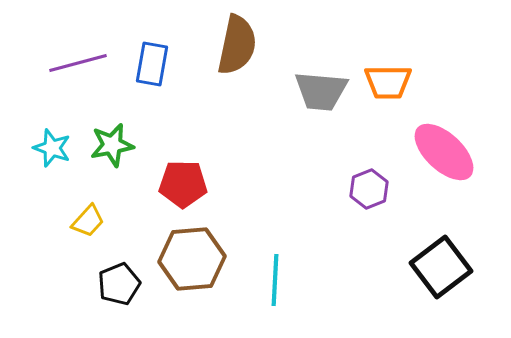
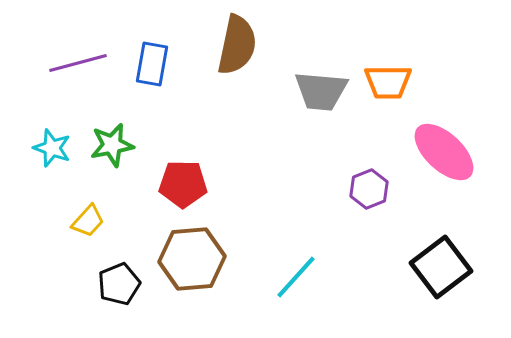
cyan line: moved 21 px right, 3 px up; rotated 39 degrees clockwise
